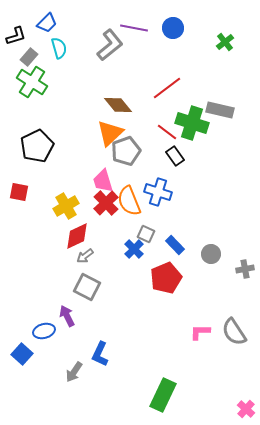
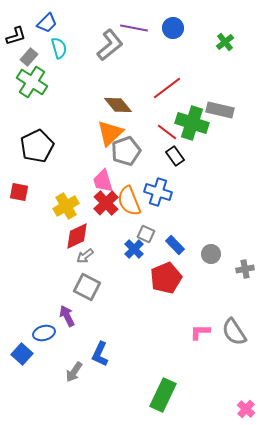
blue ellipse at (44, 331): moved 2 px down
